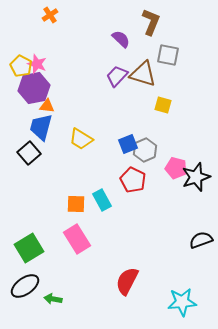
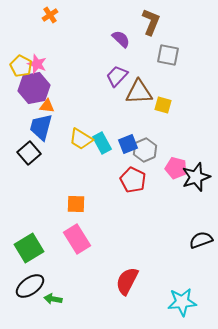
brown triangle: moved 4 px left, 18 px down; rotated 20 degrees counterclockwise
cyan rectangle: moved 57 px up
black ellipse: moved 5 px right
